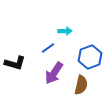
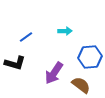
blue line: moved 22 px left, 11 px up
blue hexagon: rotated 15 degrees clockwise
brown semicircle: rotated 66 degrees counterclockwise
